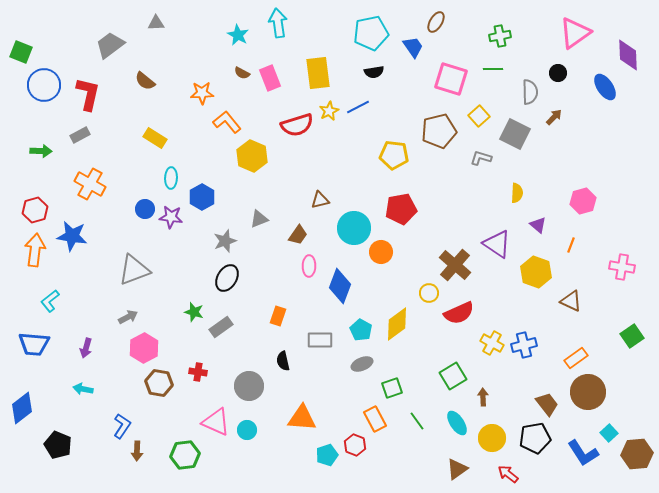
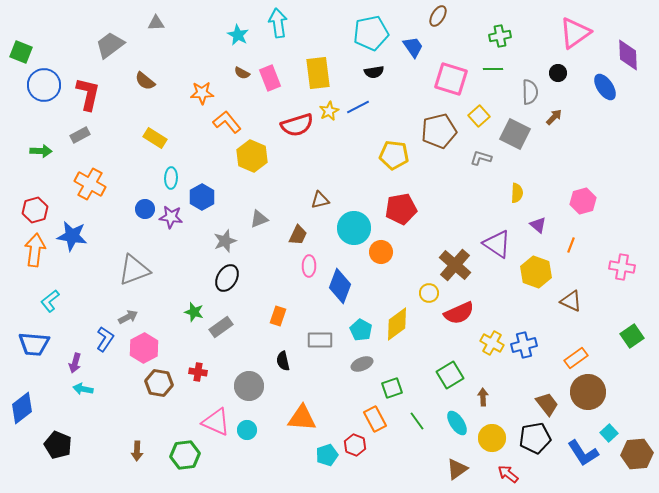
brown ellipse at (436, 22): moved 2 px right, 6 px up
brown trapezoid at (298, 235): rotated 10 degrees counterclockwise
purple arrow at (86, 348): moved 11 px left, 15 px down
green square at (453, 376): moved 3 px left, 1 px up
blue L-shape at (122, 426): moved 17 px left, 87 px up
